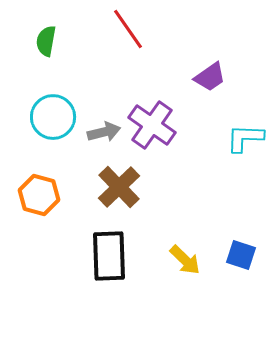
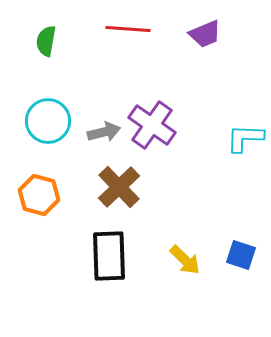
red line: rotated 51 degrees counterclockwise
purple trapezoid: moved 5 px left, 43 px up; rotated 12 degrees clockwise
cyan circle: moved 5 px left, 4 px down
